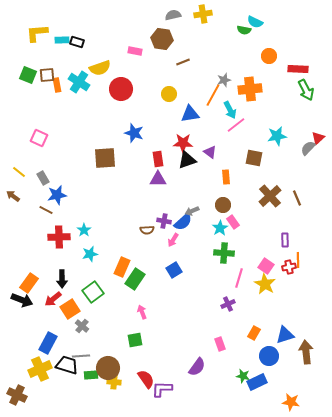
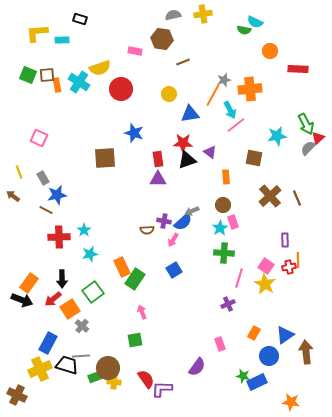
black rectangle at (77, 42): moved 3 px right, 23 px up
orange circle at (269, 56): moved 1 px right, 5 px up
green arrow at (306, 90): moved 34 px down
yellow line at (19, 172): rotated 32 degrees clockwise
pink rectangle at (233, 222): rotated 16 degrees clockwise
orange rectangle at (122, 267): rotated 48 degrees counterclockwise
blue triangle at (285, 335): rotated 18 degrees counterclockwise
green rectangle at (91, 375): moved 4 px right, 2 px down; rotated 16 degrees counterclockwise
